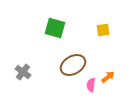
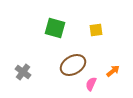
yellow square: moved 7 px left
orange arrow: moved 5 px right, 6 px up
pink semicircle: moved 1 px up; rotated 16 degrees clockwise
